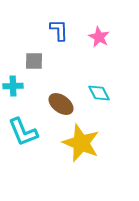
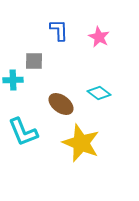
cyan cross: moved 6 px up
cyan diamond: rotated 25 degrees counterclockwise
